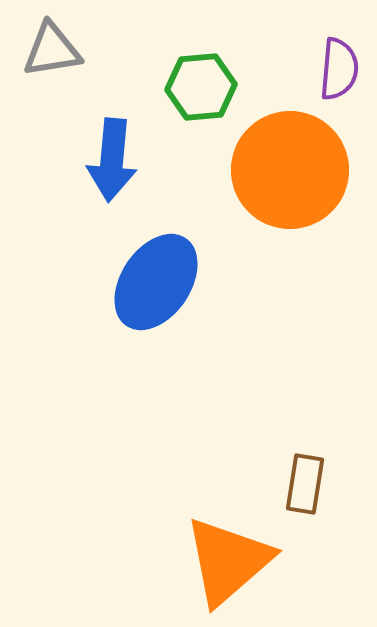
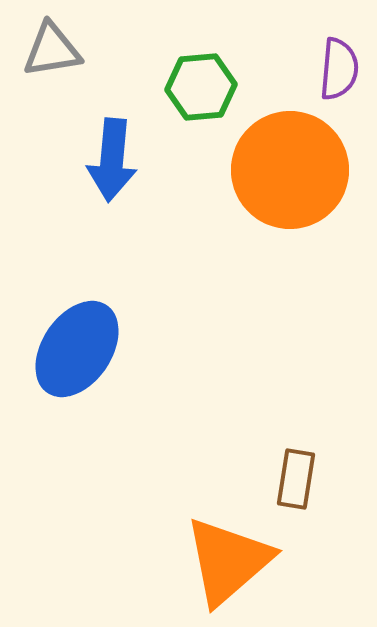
blue ellipse: moved 79 px left, 67 px down
brown rectangle: moved 9 px left, 5 px up
